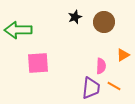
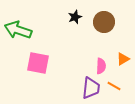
green arrow: rotated 20 degrees clockwise
orange triangle: moved 4 px down
pink square: rotated 15 degrees clockwise
